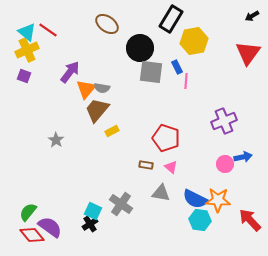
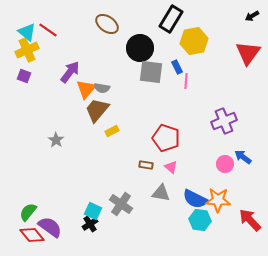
blue arrow: rotated 132 degrees counterclockwise
